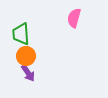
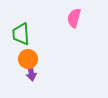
orange circle: moved 2 px right, 3 px down
purple arrow: moved 3 px right, 1 px up; rotated 24 degrees clockwise
